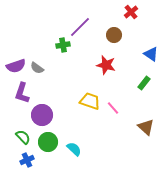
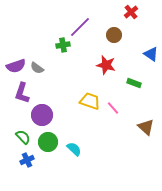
green rectangle: moved 10 px left; rotated 72 degrees clockwise
